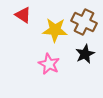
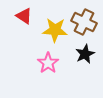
red triangle: moved 1 px right, 1 px down
pink star: moved 1 px left, 1 px up; rotated 10 degrees clockwise
